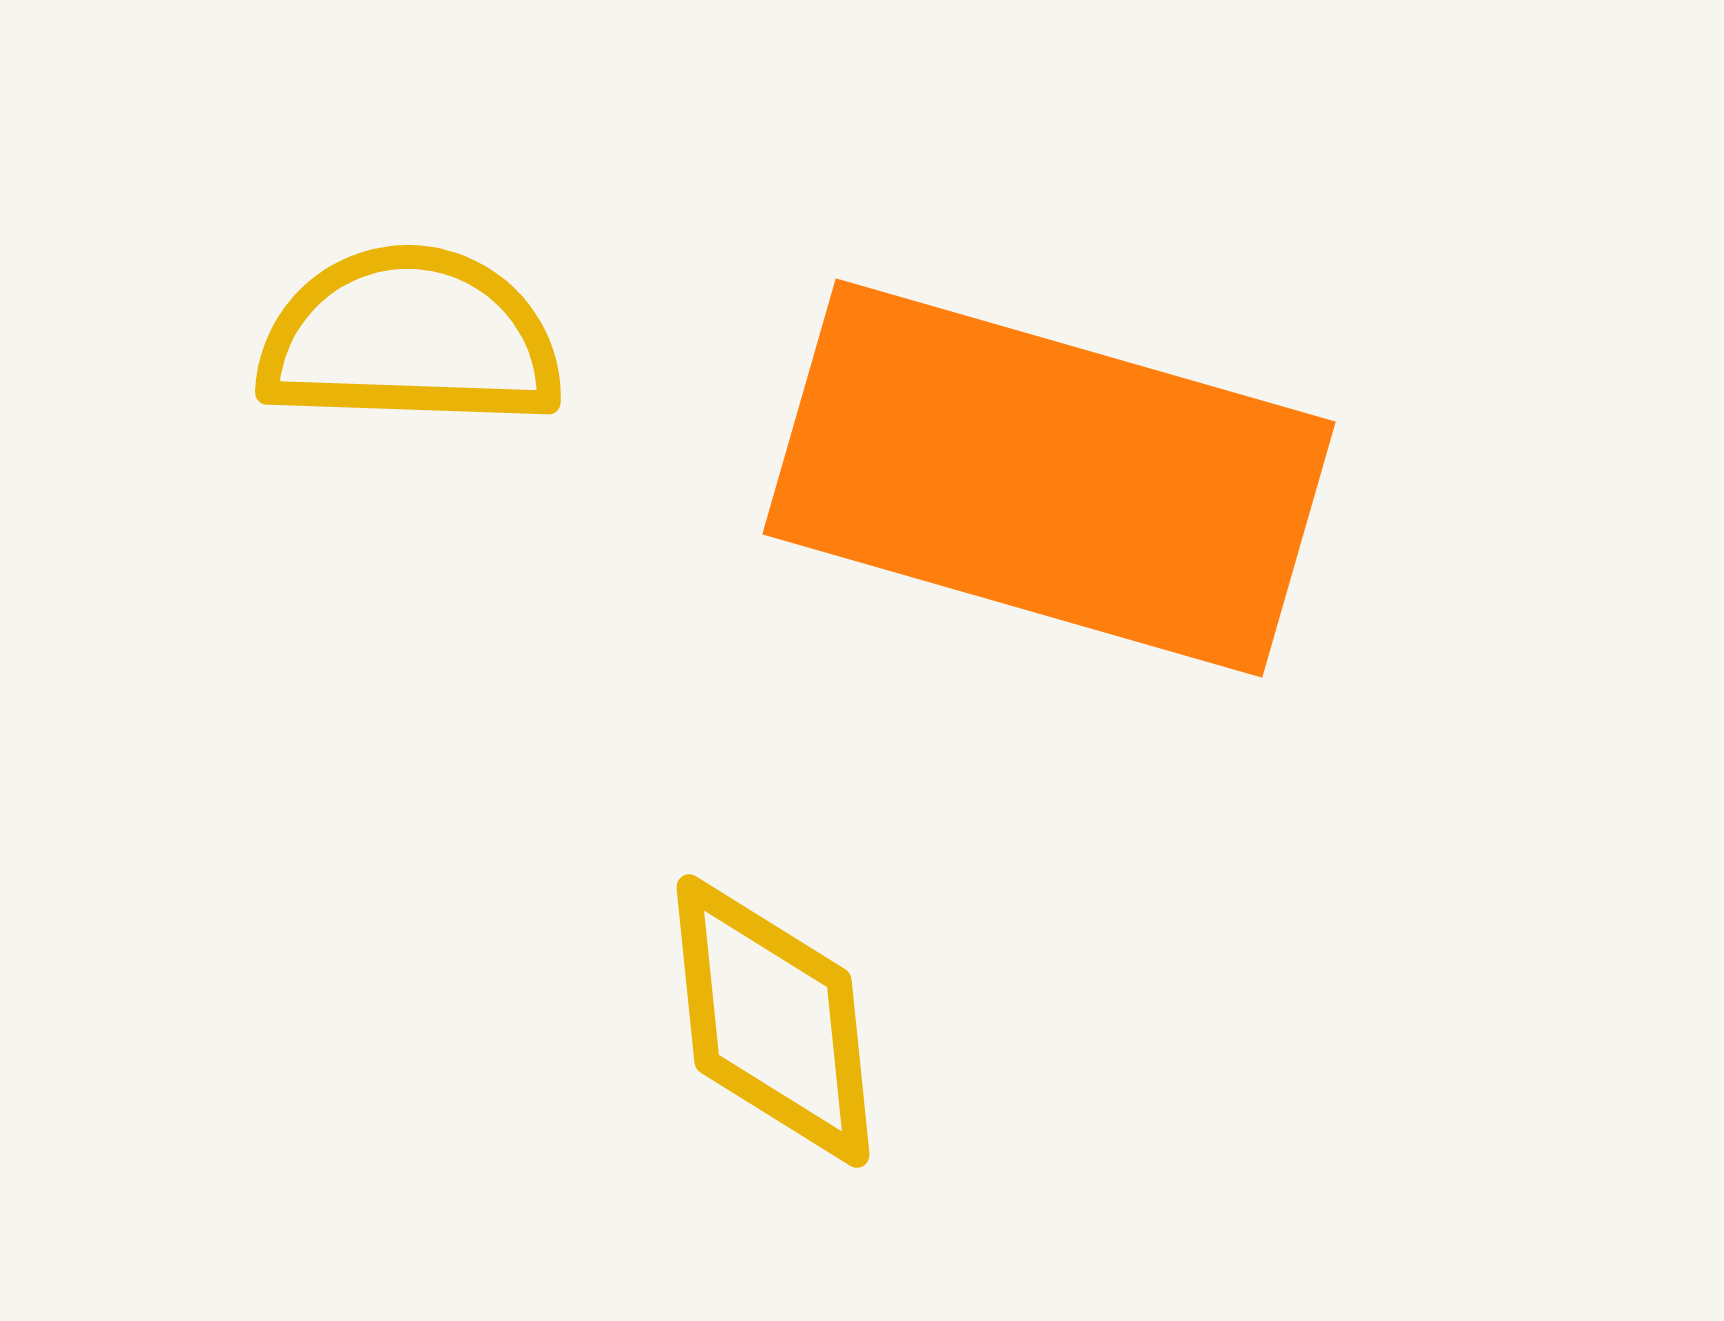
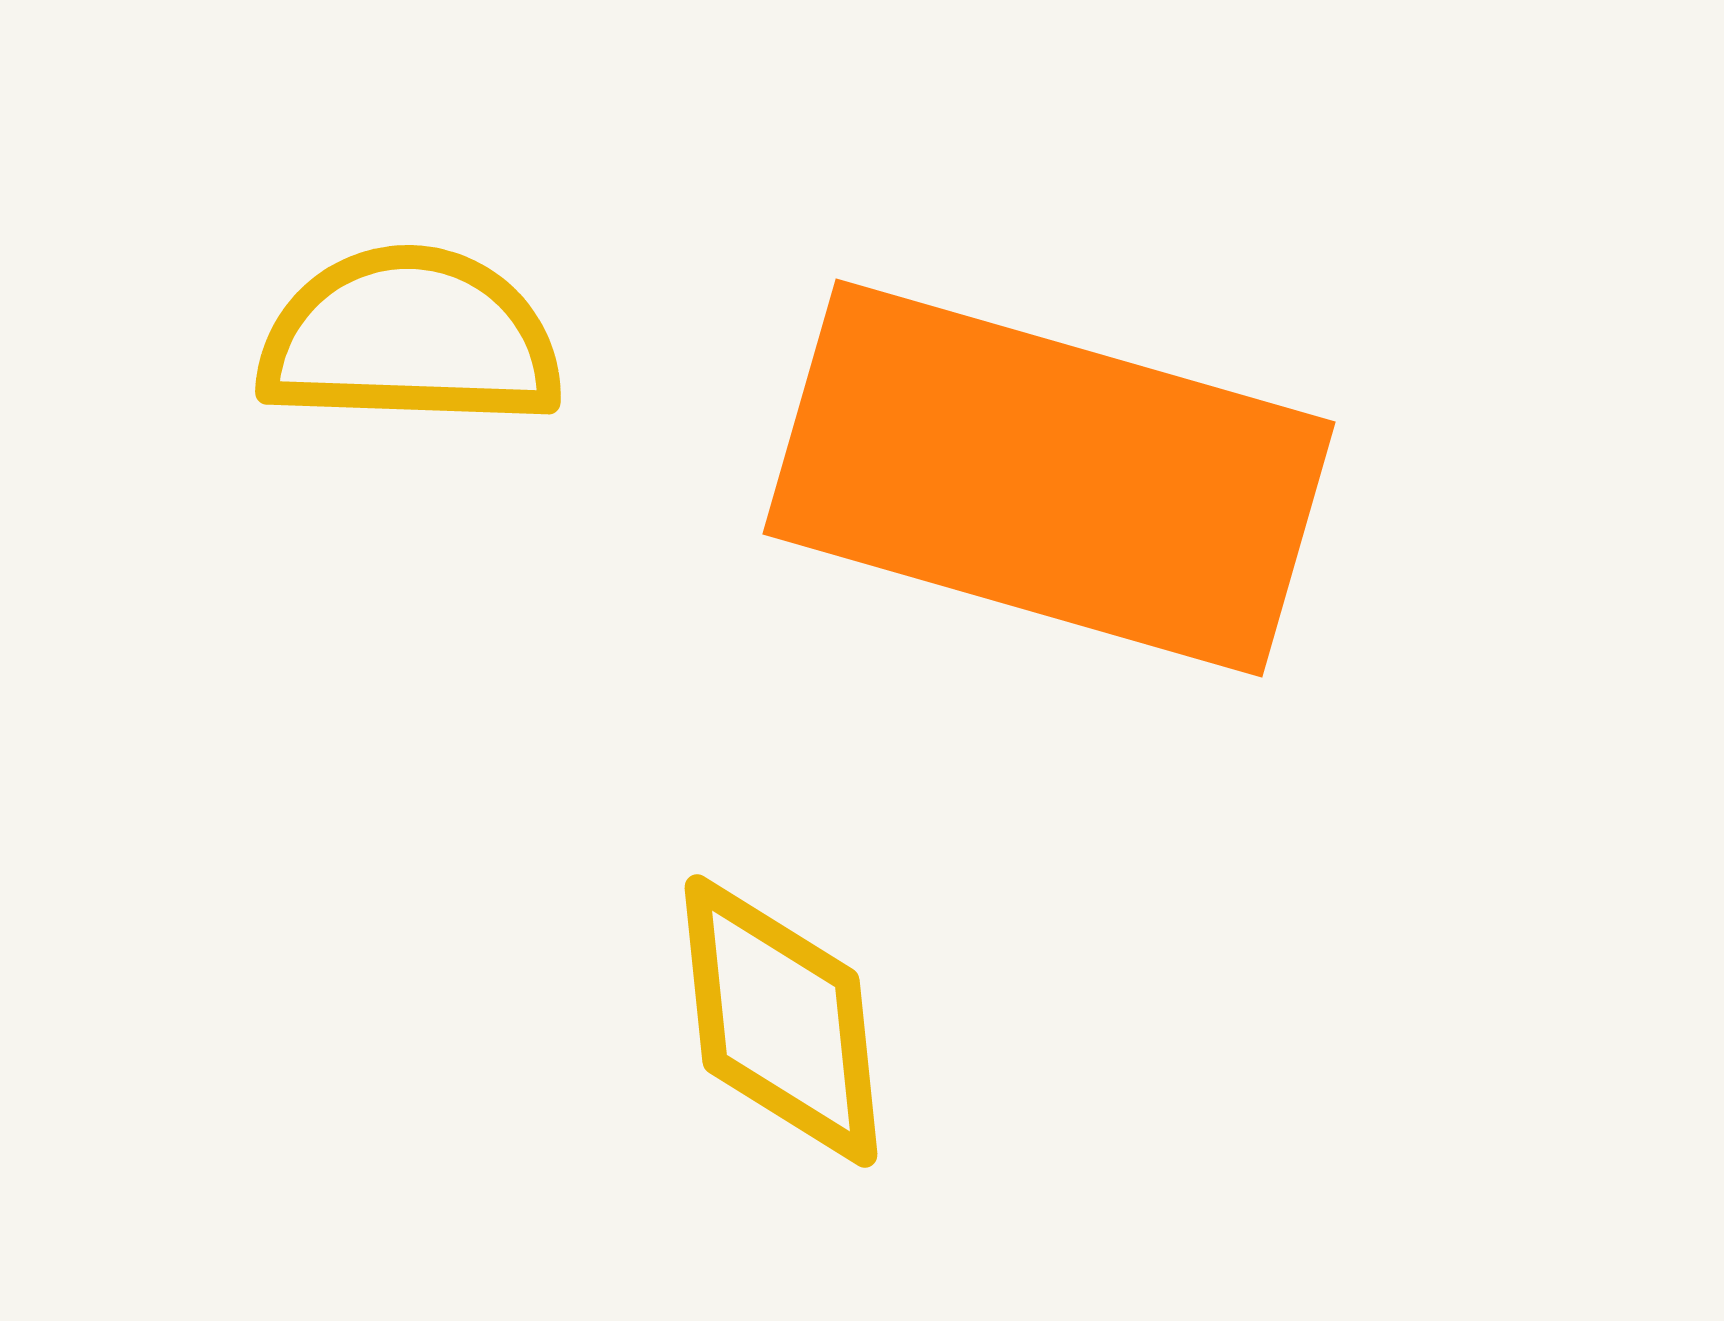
yellow diamond: moved 8 px right
